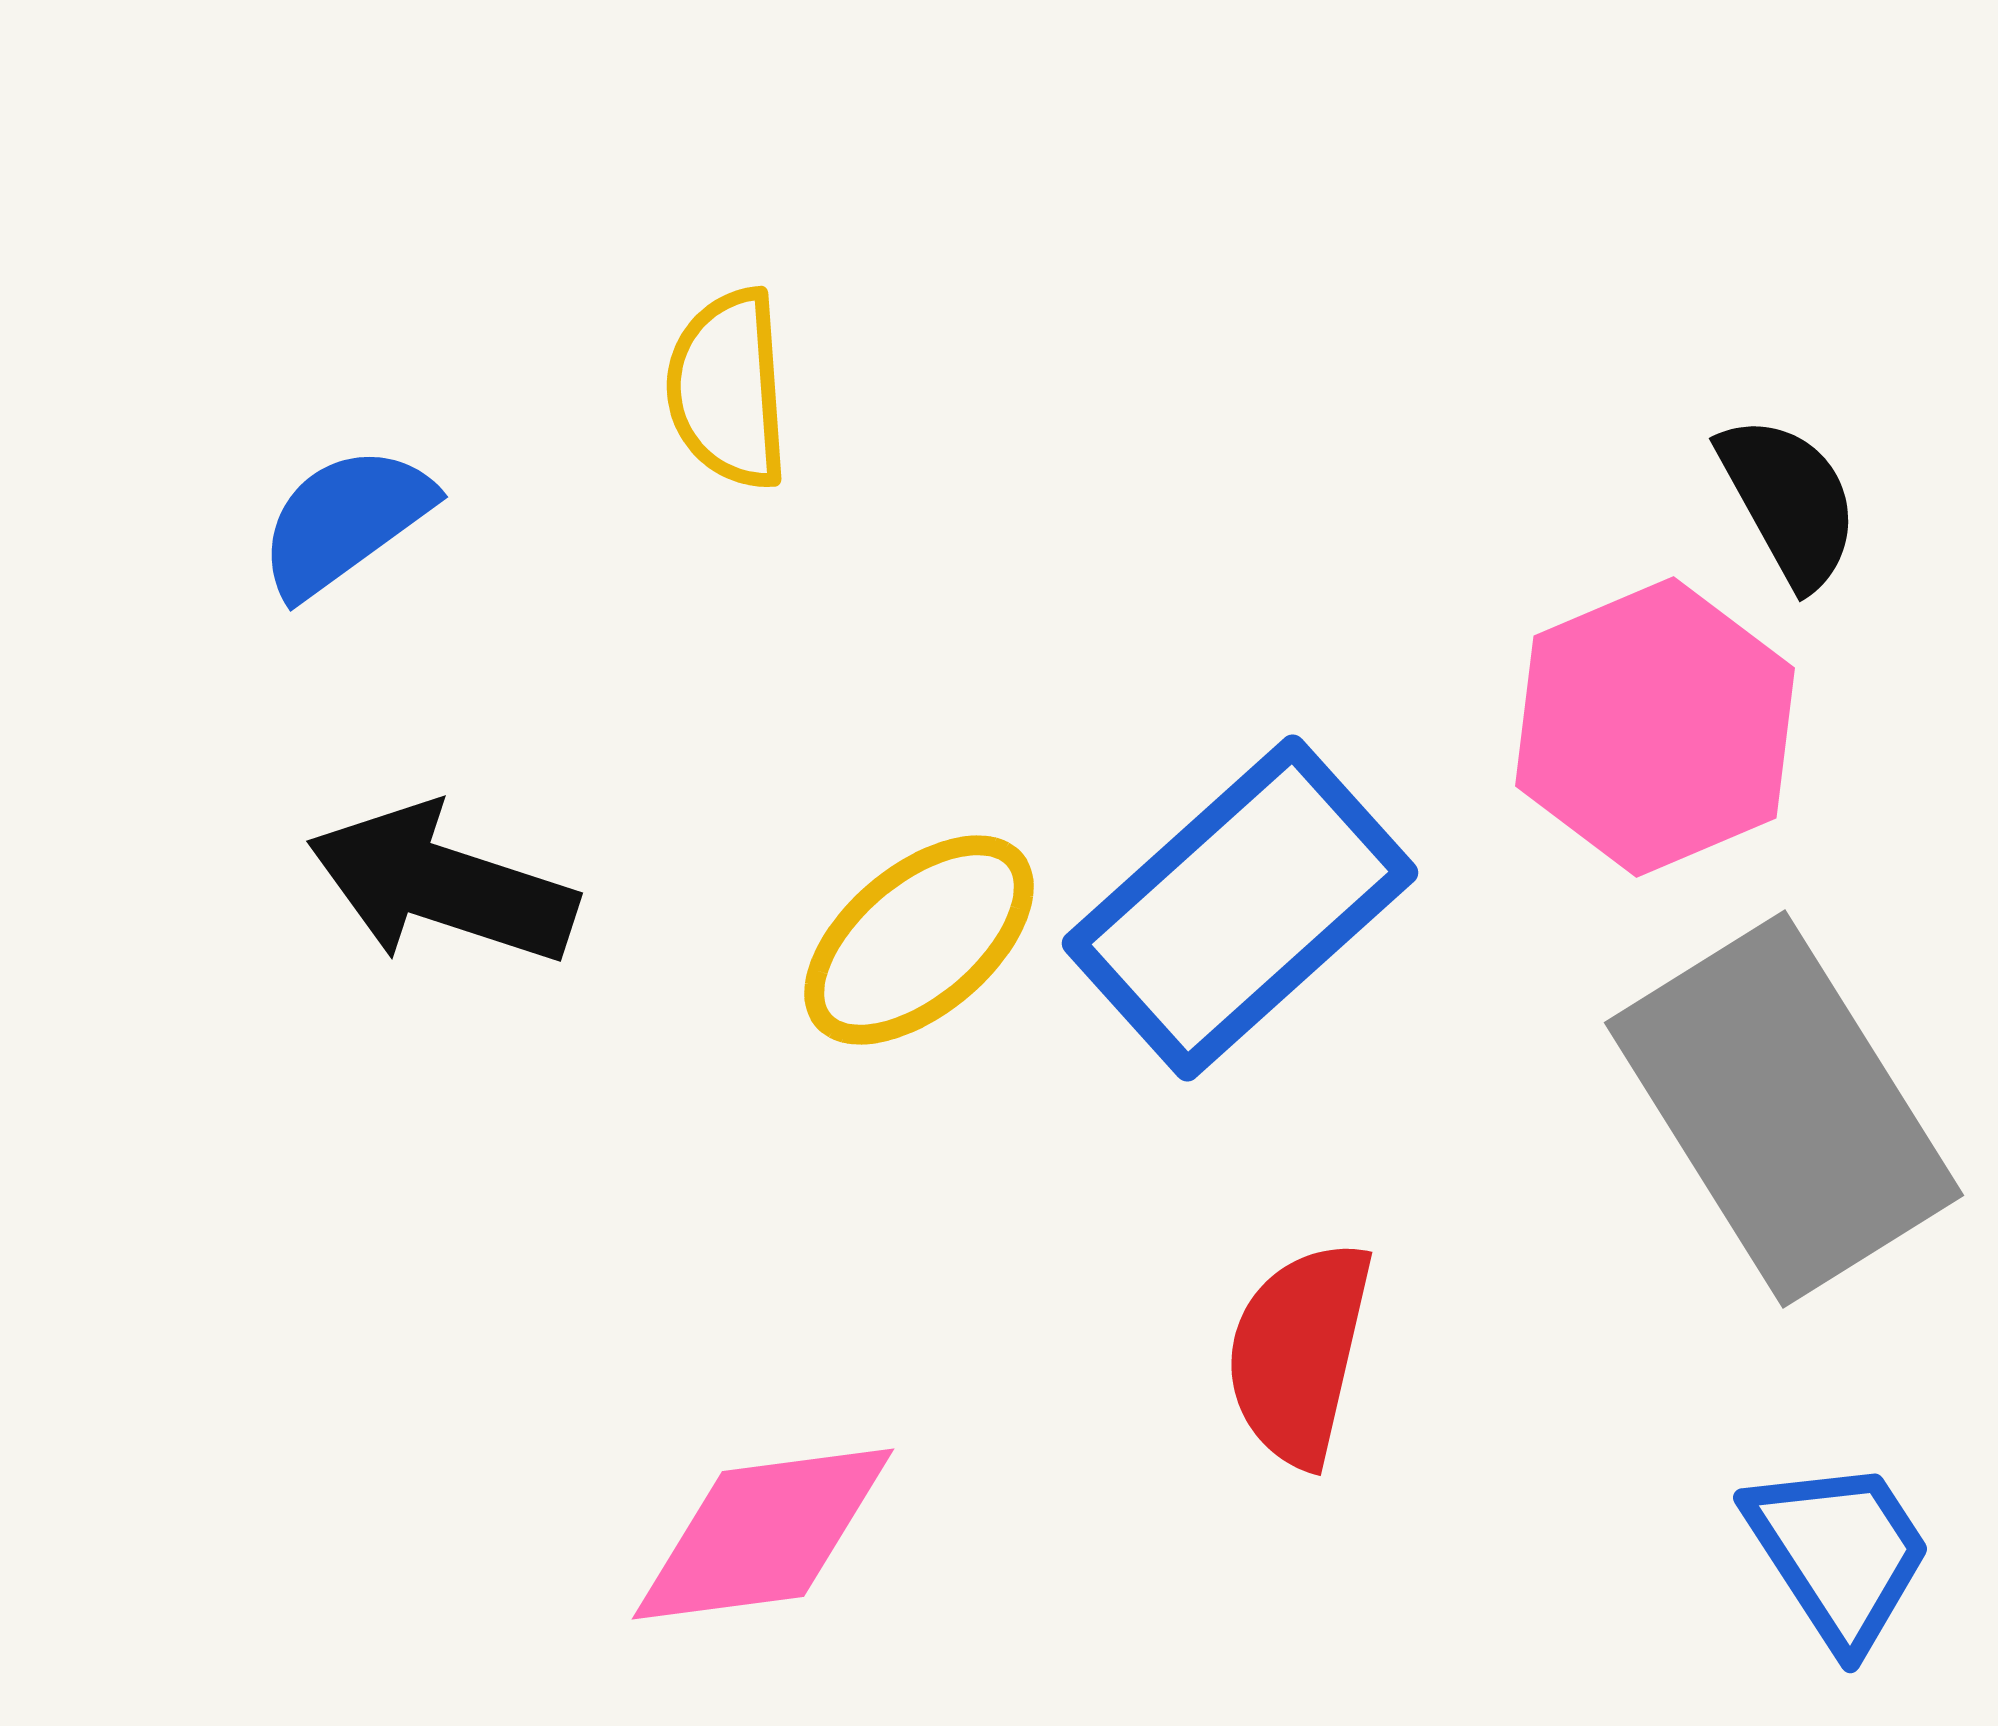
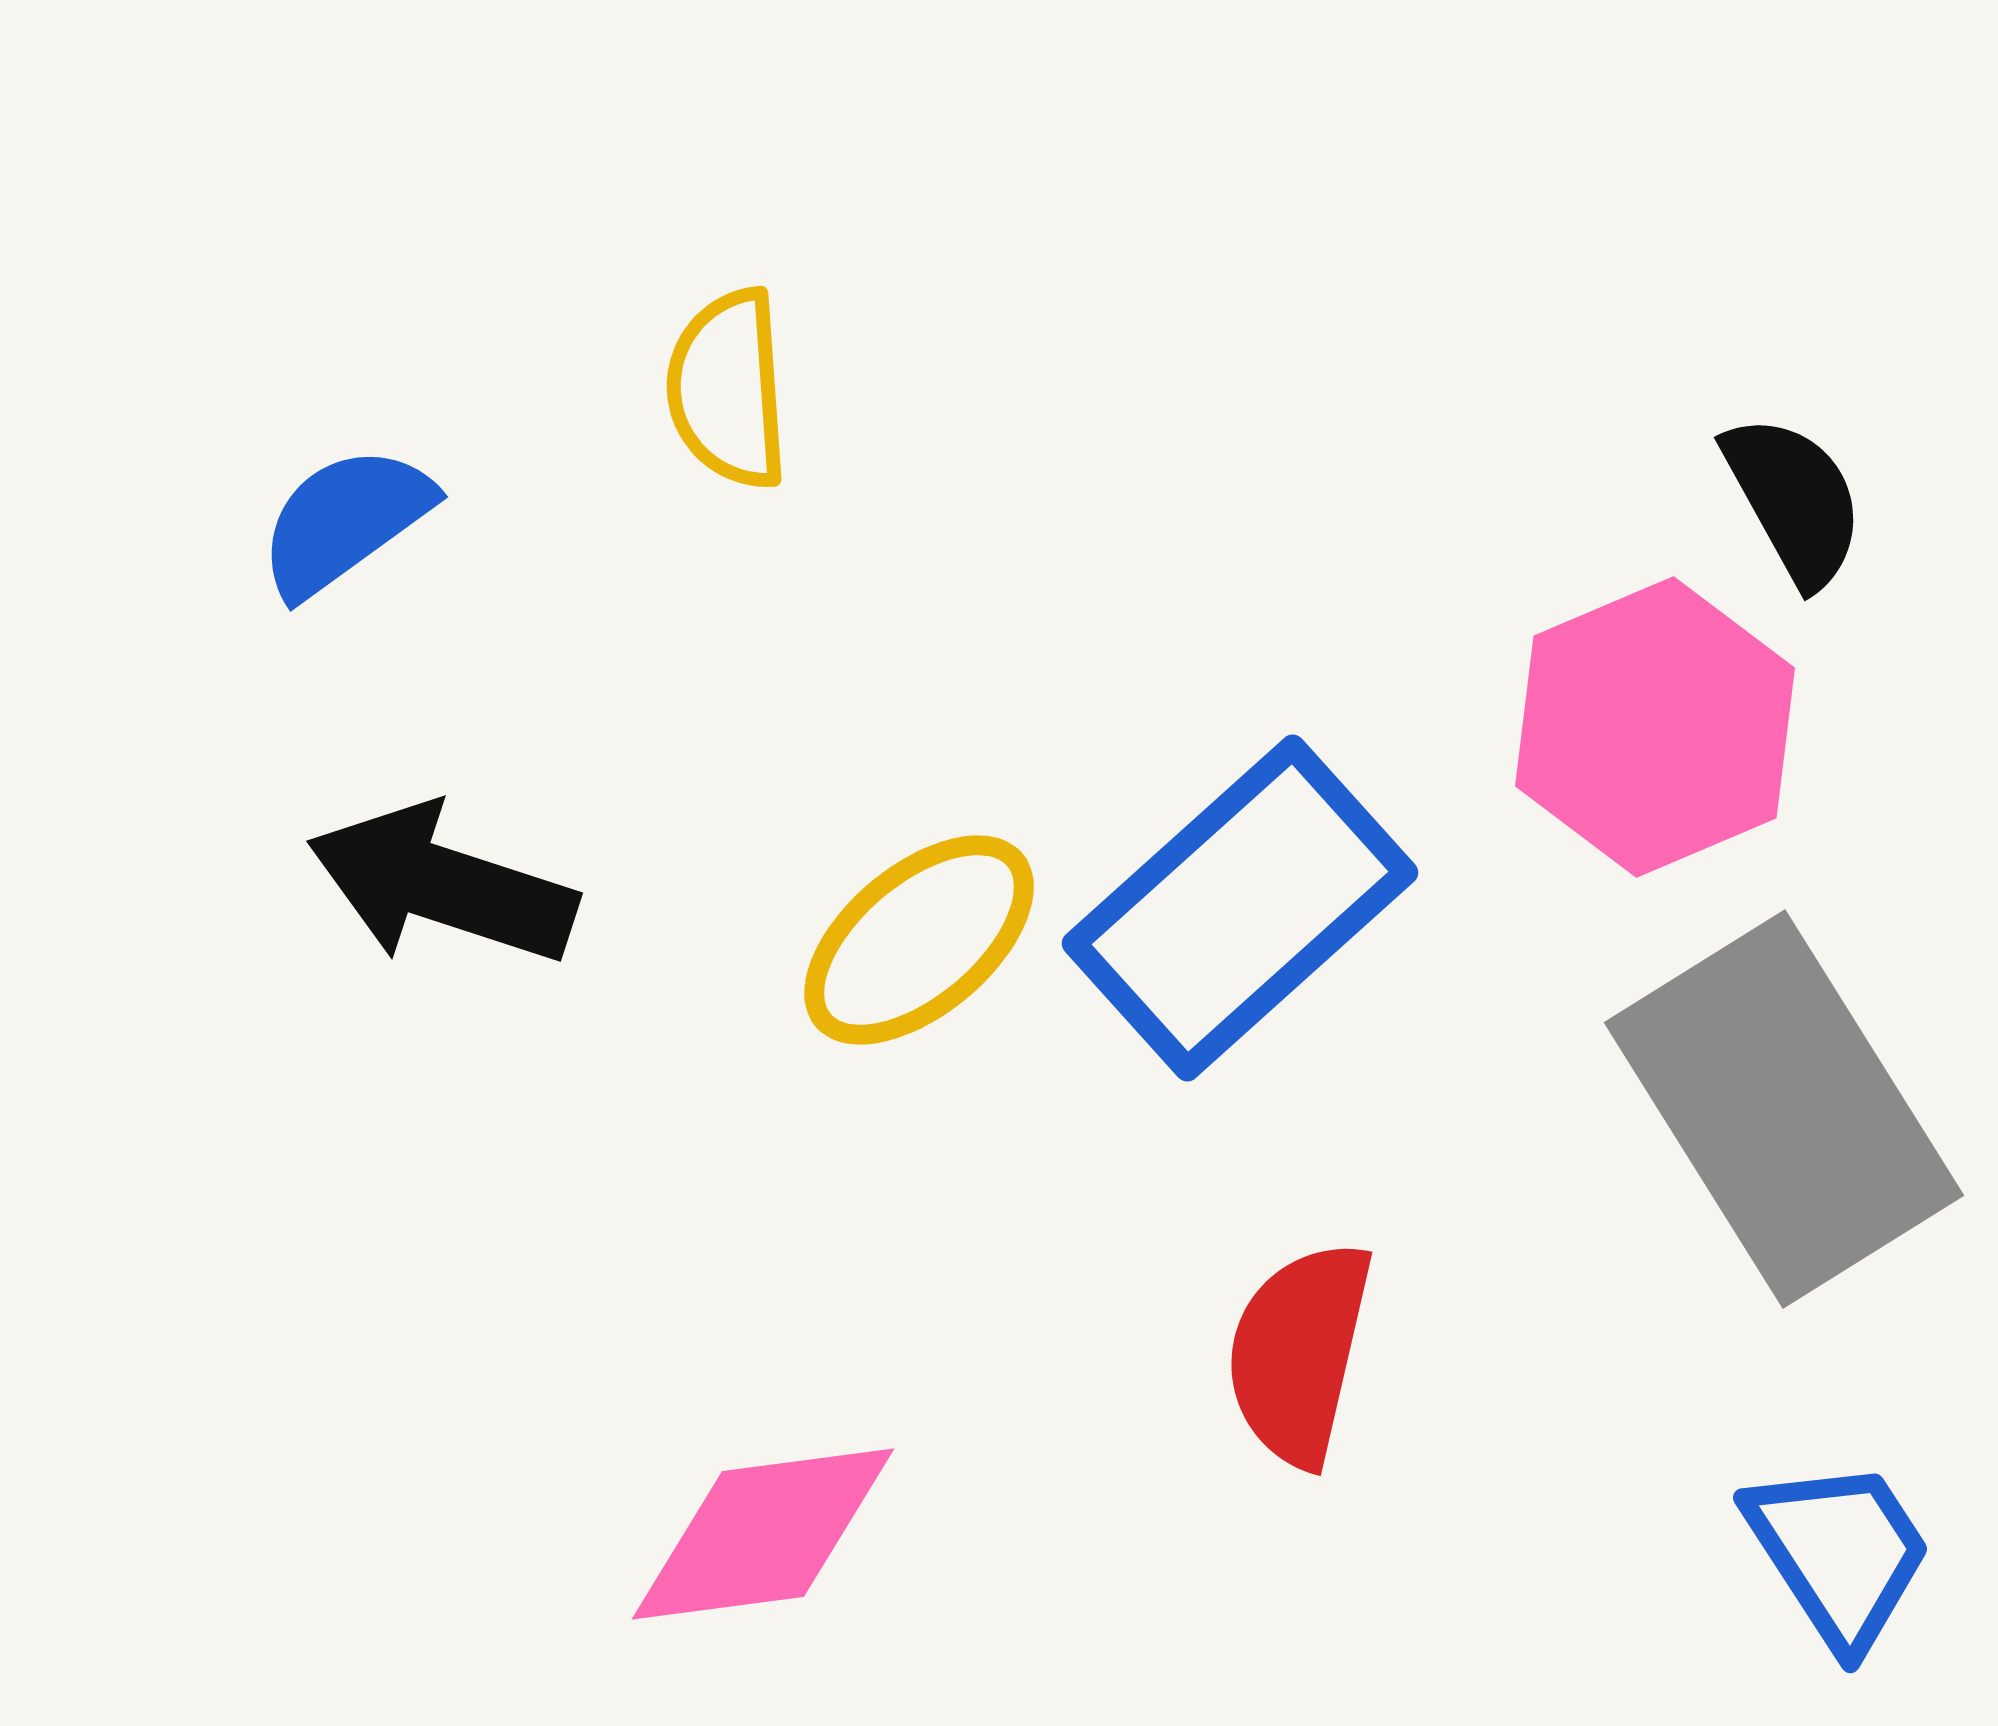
black semicircle: moved 5 px right, 1 px up
